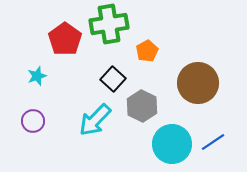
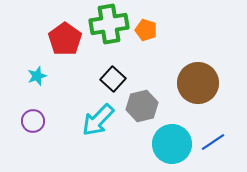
orange pentagon: moved 1 px left, 21 px up; rotated 25 degrees counterclockwise
gray hexagon: rotated 20 degrees clockwise
cyan arrow: moved 3 px right
